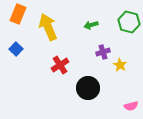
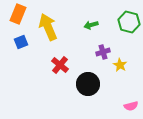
blue square: moved 5 px right, 7 px up; rotated 24 degrees clockwise
red cross: rotated 18 degrees counterclockwise
black circle: moved 4 px up
